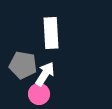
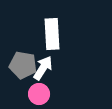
white rectangle: moved 1 px right, 1 px down
white arrow: moved 2 px left, 6 px up
